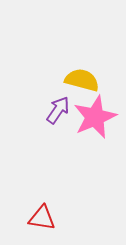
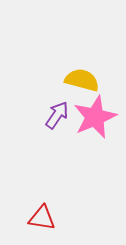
purple arrow: moved 1 px left, 5 px down
